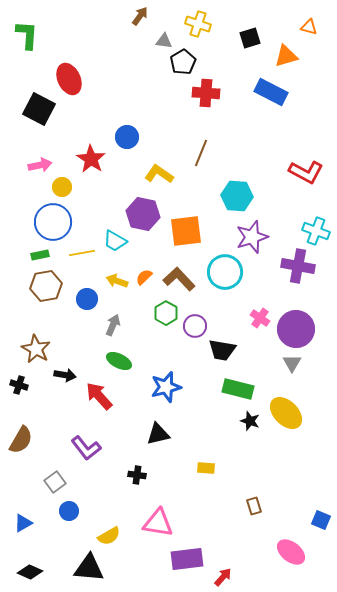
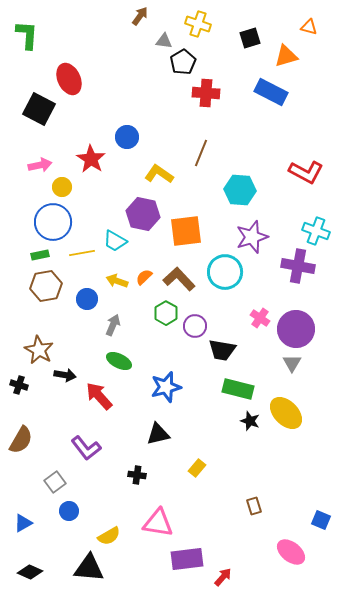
cyan hexagon at (237, 196): moved 3 px right, 6 px up
brown star at (36, 349): moved 3 px right, 1 px down
yellow rectangle at (206, 468): moved 9 px left; rotated 54 degrees counterclockwise
